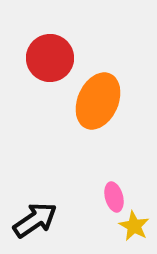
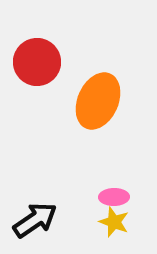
red circle: moved 13 px left, 4 px down
pink ellipse: rotated 76 degrees counterclockwise
yellow star: moved 20 px left, 4 px up; rotated 8 degrees counterclockwise
